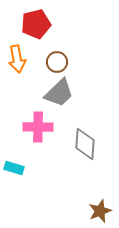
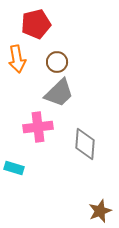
pink cross: rotated 8 degrees counterclockwise
